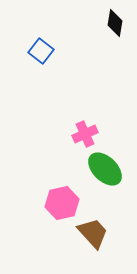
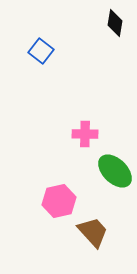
pink cross: rotated 25 degrees clockwise
green ellipse: moved 10 px right, 2 px down
pink hexagon: moved 3 px left, 2 px up
brown trapezoid: moved 1 px up
